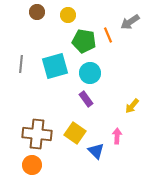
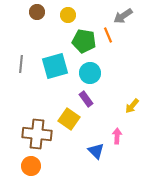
gray arrow: moved 7 px left, 6 px up
yellow square: moved 6 px left, 14 px up
orange circle: moved 1 px left, 1 px down
